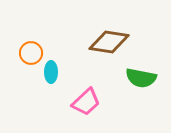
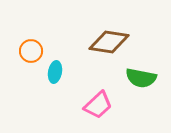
orange circle: moved 2 px up
cyan ellipse: moved 4 px right; rotated 10 degrees clockwise
pink trapezoid: moved 12 px right, 3 px down
